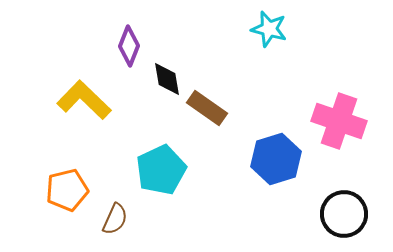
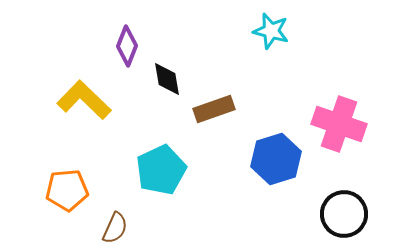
cyan star: moved 2 px right, 2 px down
purple diamond: moved 2 px left
brown rectangle: moved 7 px right, 1 px down; rotated 54 degrees counterclockwise
pink cross: moved 3 px down
orange pentagon: rotated 9 degrees clockwise
brown semicircle: moved 9 px down
